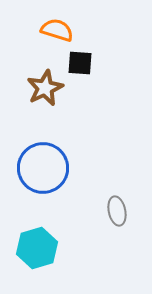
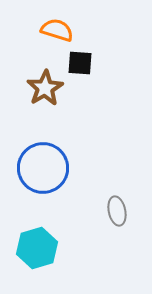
brown star: rotated 6 degrees counterclockwise
